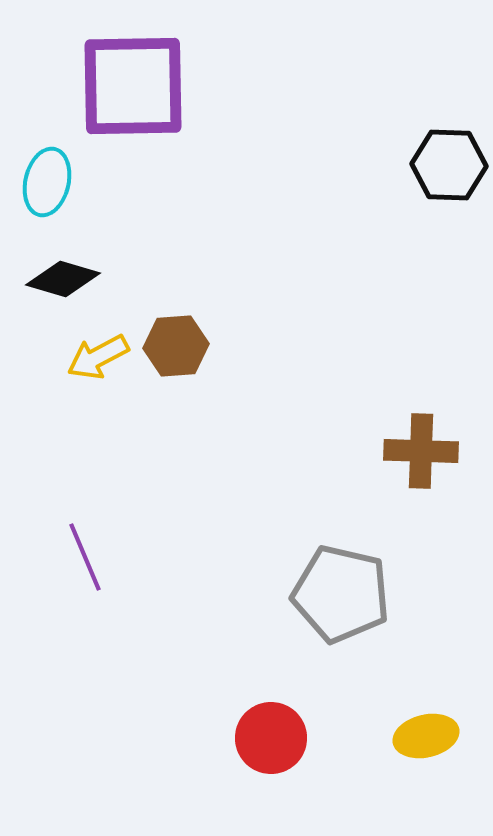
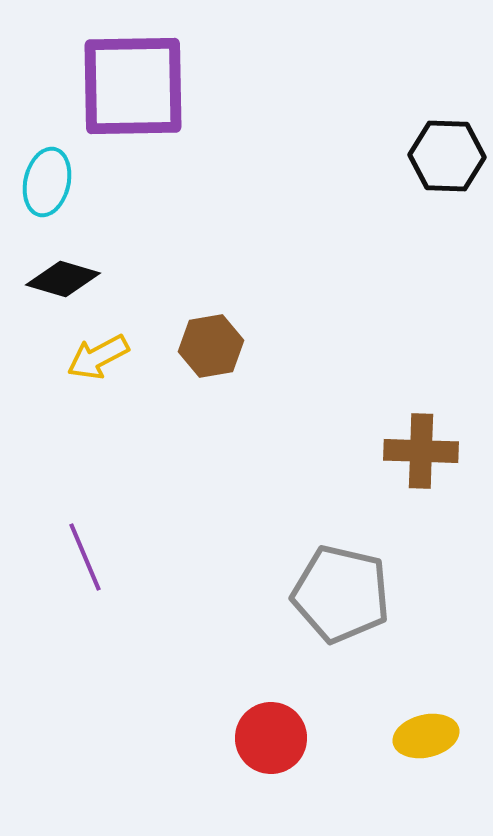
black hexagon: moved 2 px left, 9 px up
brown hexagon: moved 35 px right; rotated 6 degrees counterclockwise
